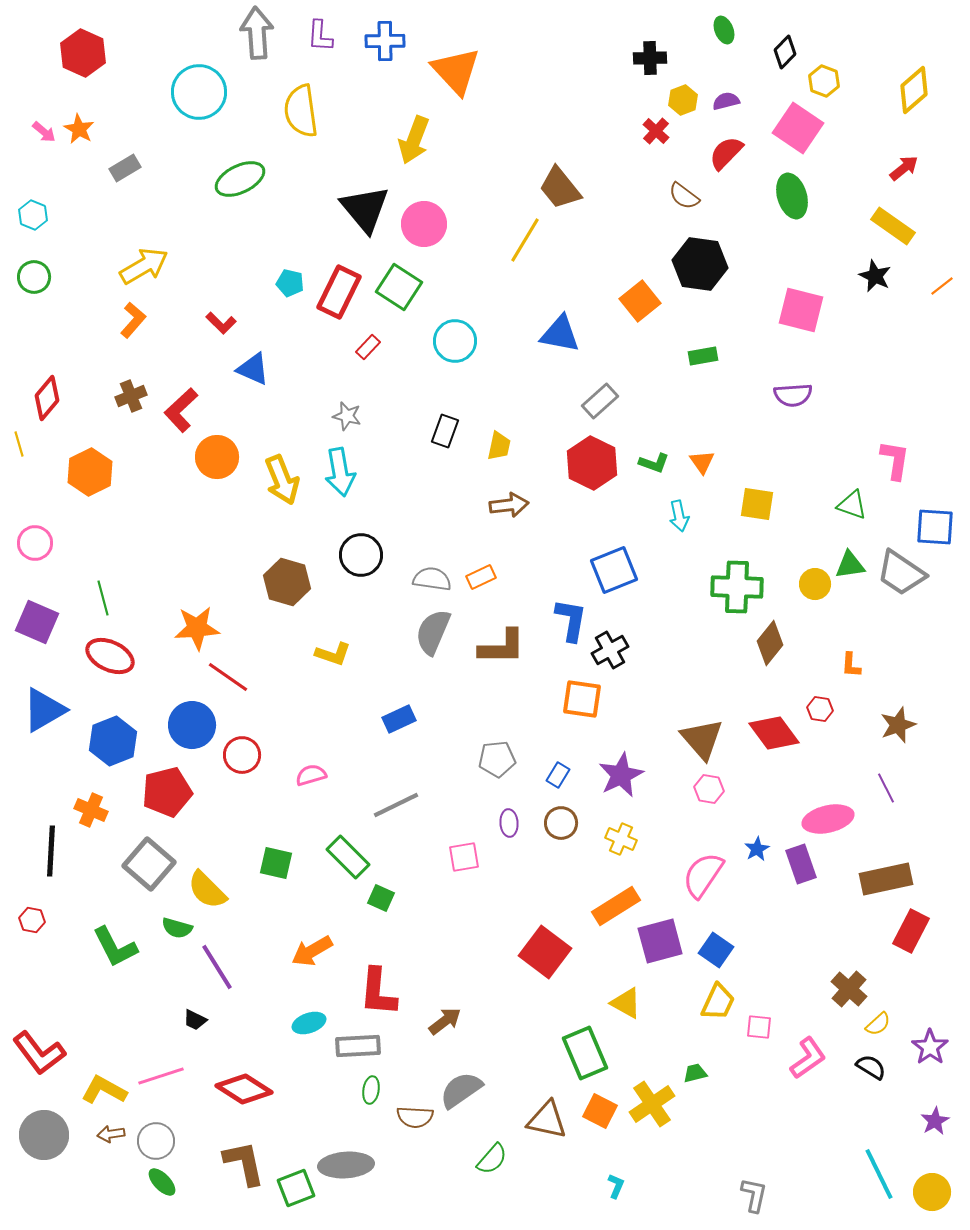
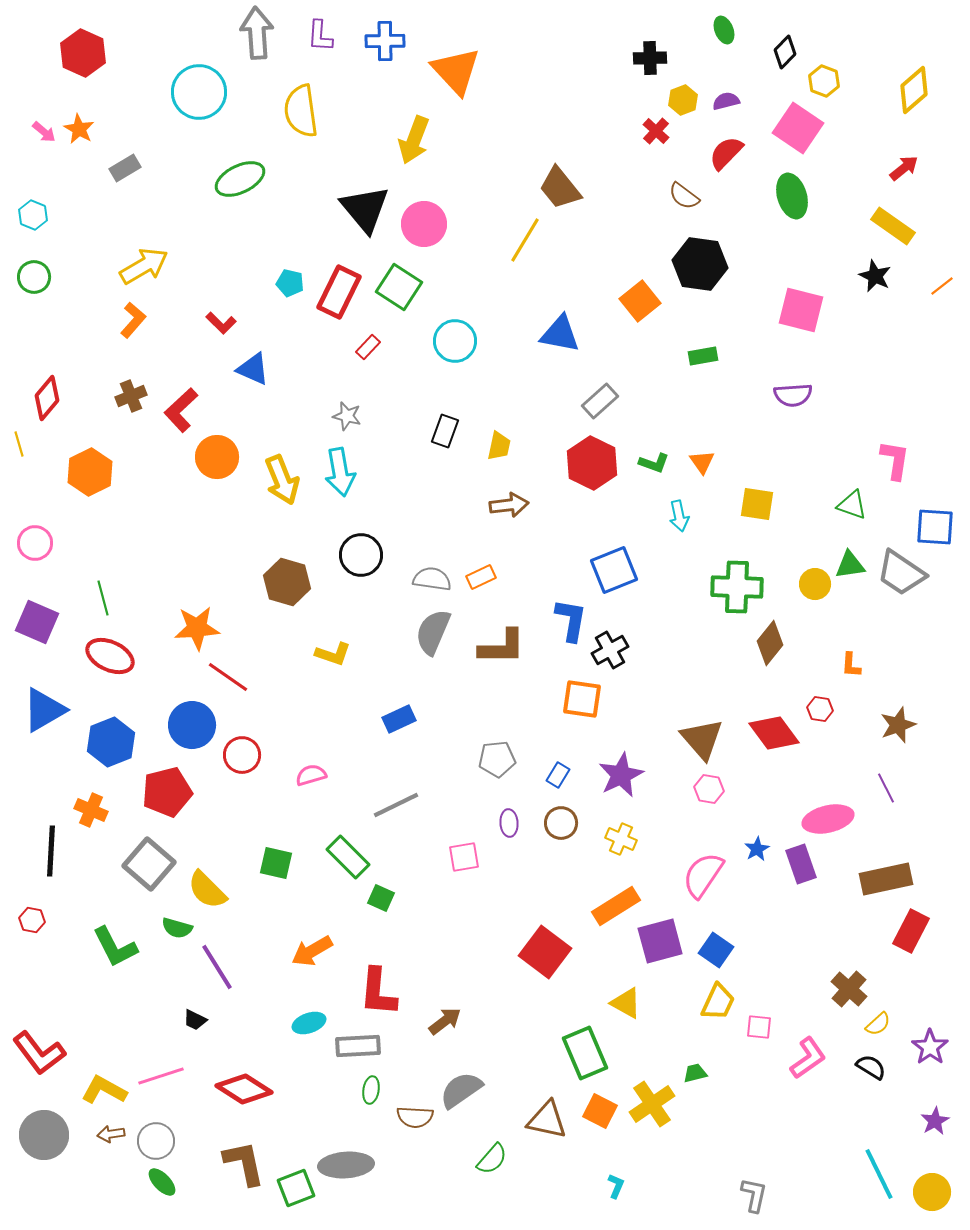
blue hexagon at (113, 741): moved 2 px left, 1 px down
